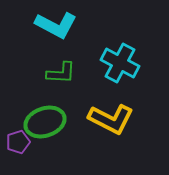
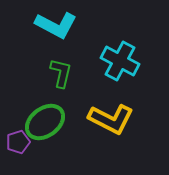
cyan cross: moved 2 px up
green L-shape: rotated 80 degrees counterclockwise
green ellipse: rotated 18 degrees counterclockwise
